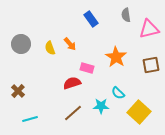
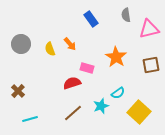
yellow semicircle: moved 1 px down
cyan semicircle: rotated 80 degrees counterclockwise
cyan star: rotated 21 degrees counterclockwise
